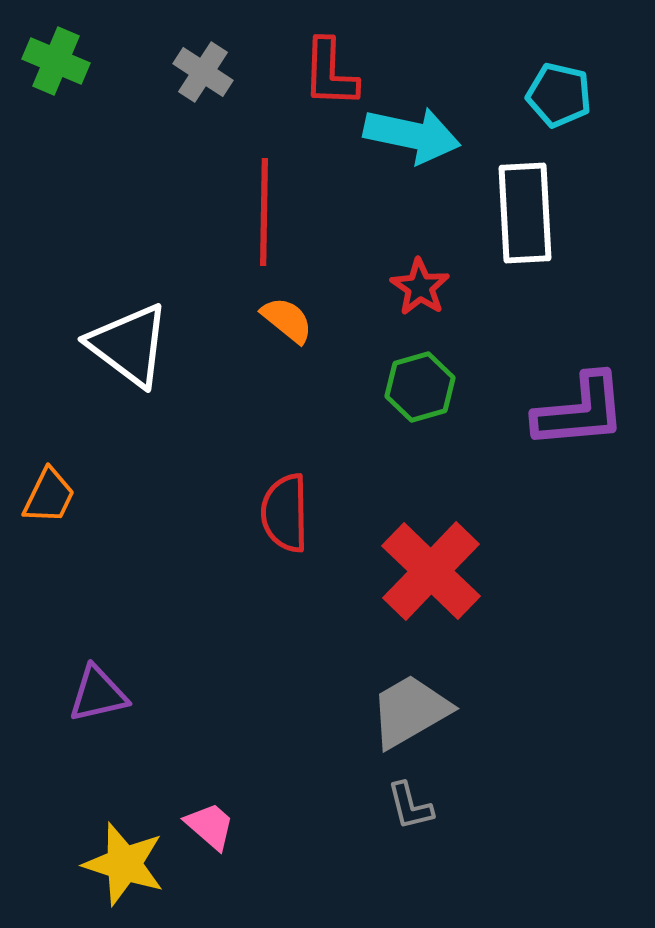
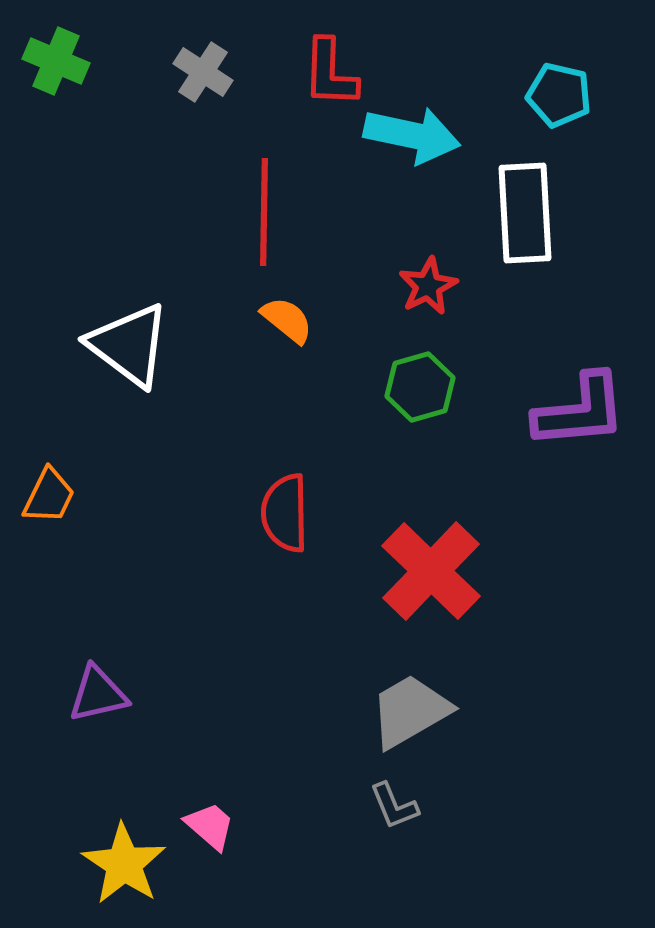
red star: moved 8 px right, 1 px up; rotated 12 degrees clockwise
gray L-shape: moved 16 px left; rotated 8 degrees counterclockwise
yellow star: rotated 16 degrees clockwise
